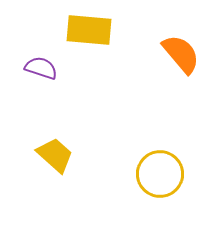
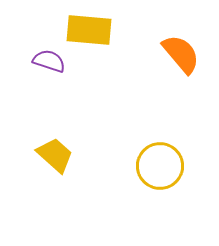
purple semicircle: moved 8 px right, 7 px up
yellow circle: moved 8 px up
